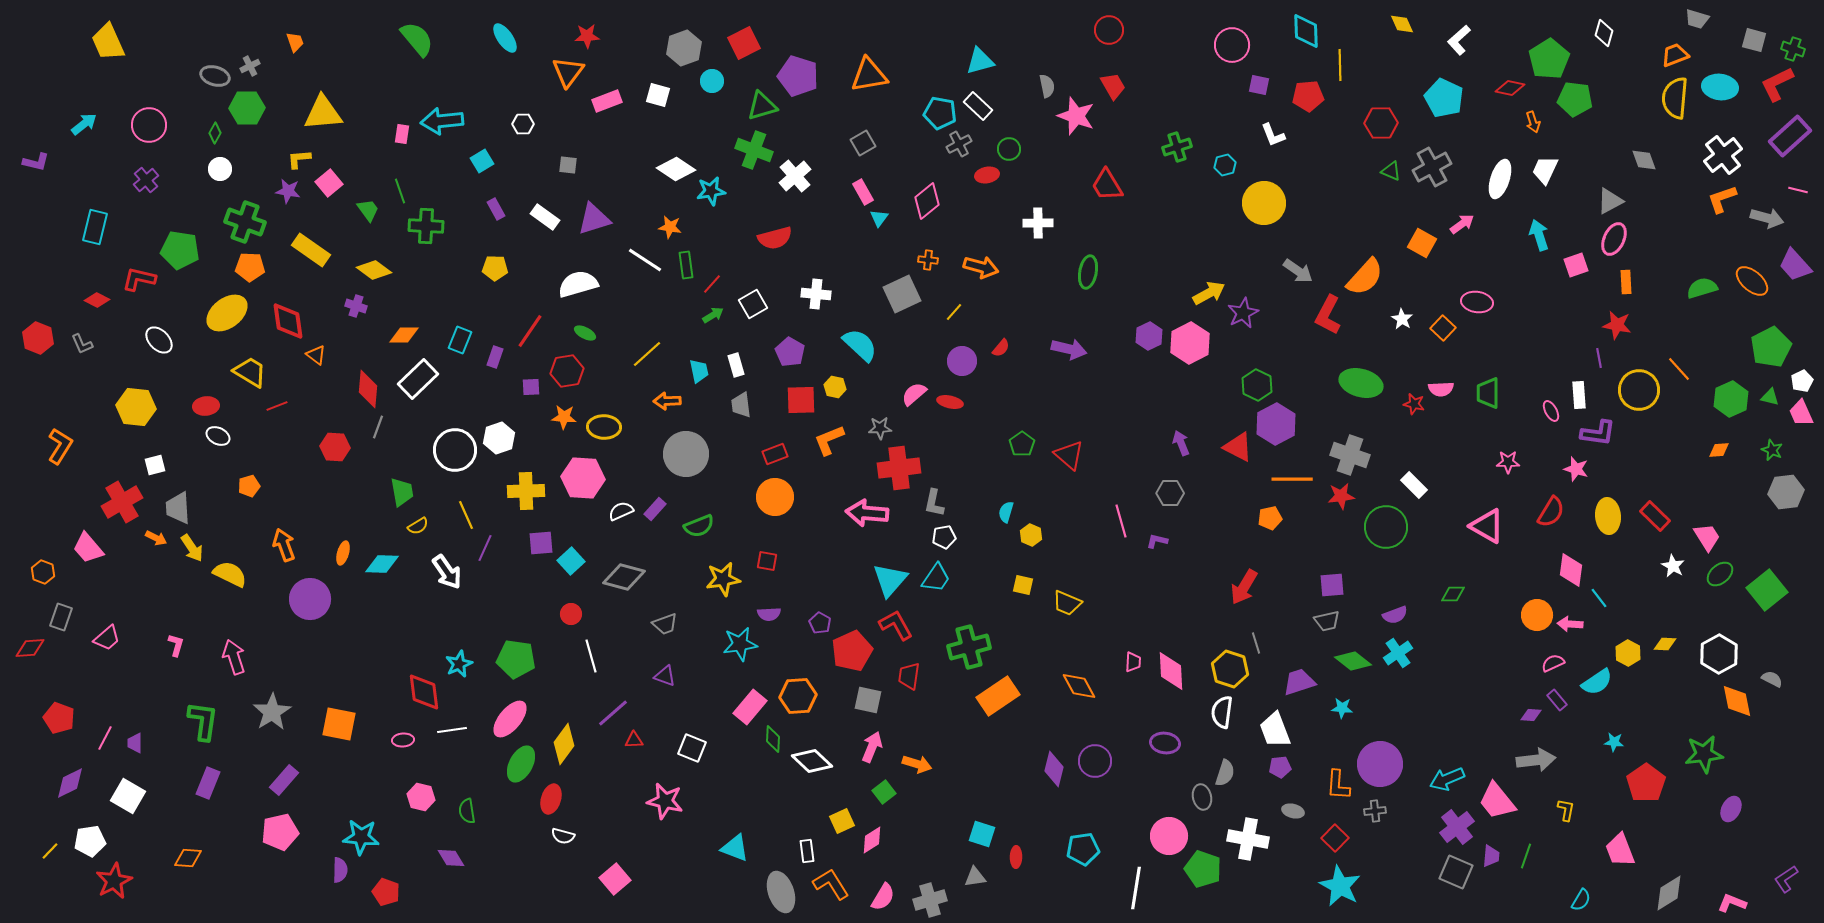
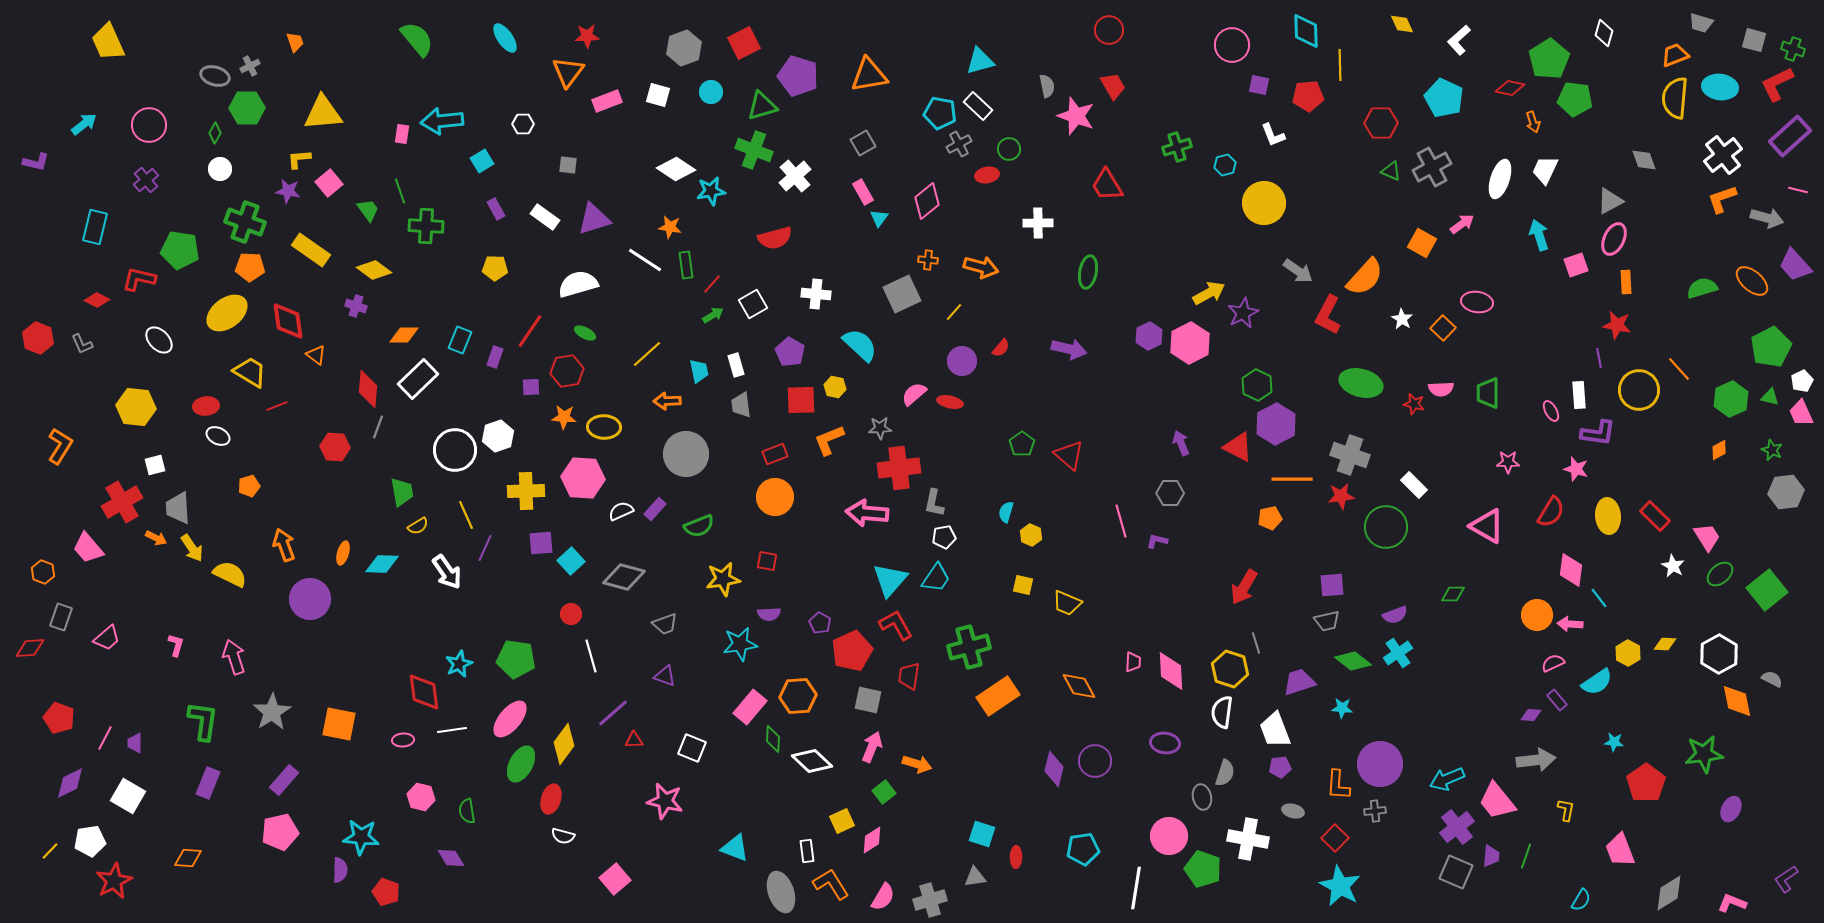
gray trapezoid at (1697, 19): moved 4 px right, 4 px down
cyan circle at (712, 81): moved 1 px left, 11 px down
white hexagon at (499, 438): moved 1 px left, 2 px up
orange diamond at (1719, 450): rotated 25 degrees counterclockwise
